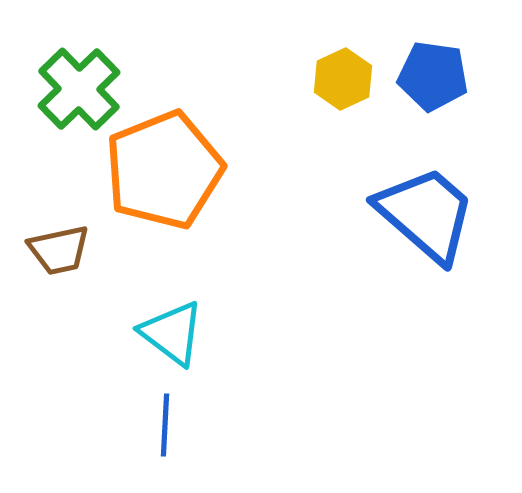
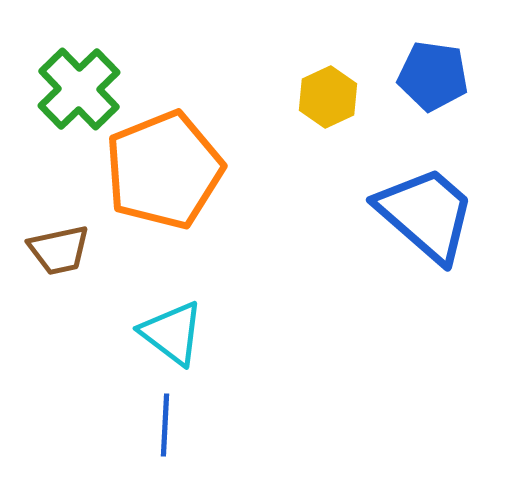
yellow hexagon: moved 15 px left, 18 px down
